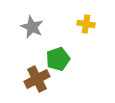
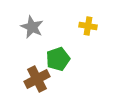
yellow cross: moved 2 px right, 2 px down
